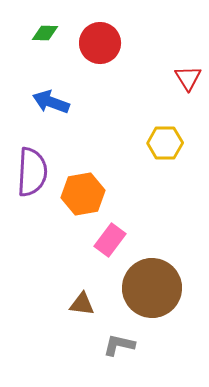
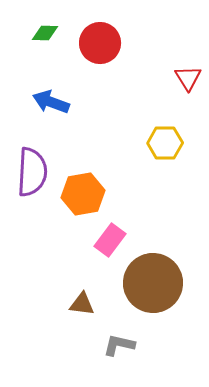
brown circle: moved 1 px right, 5 px up
